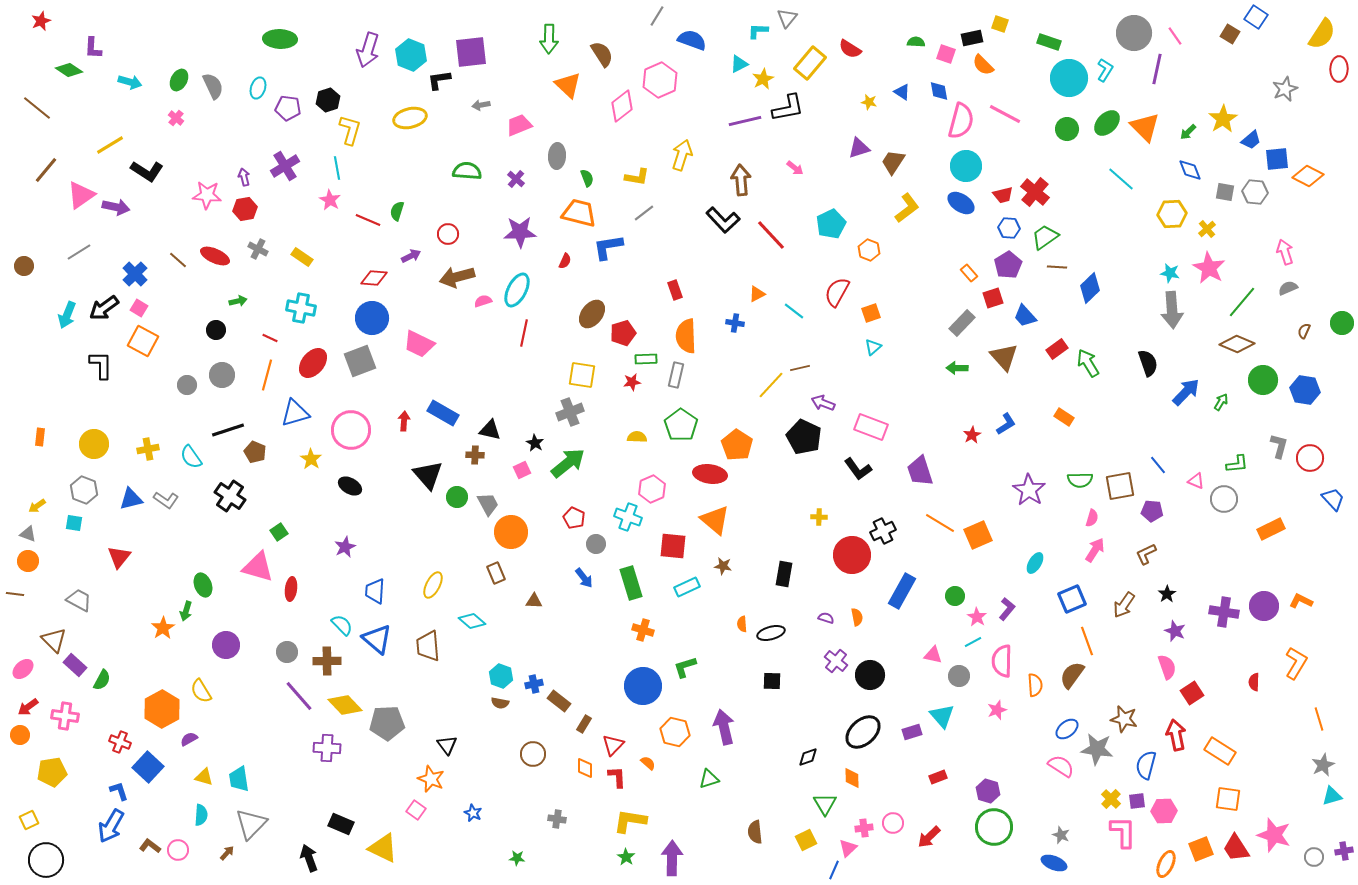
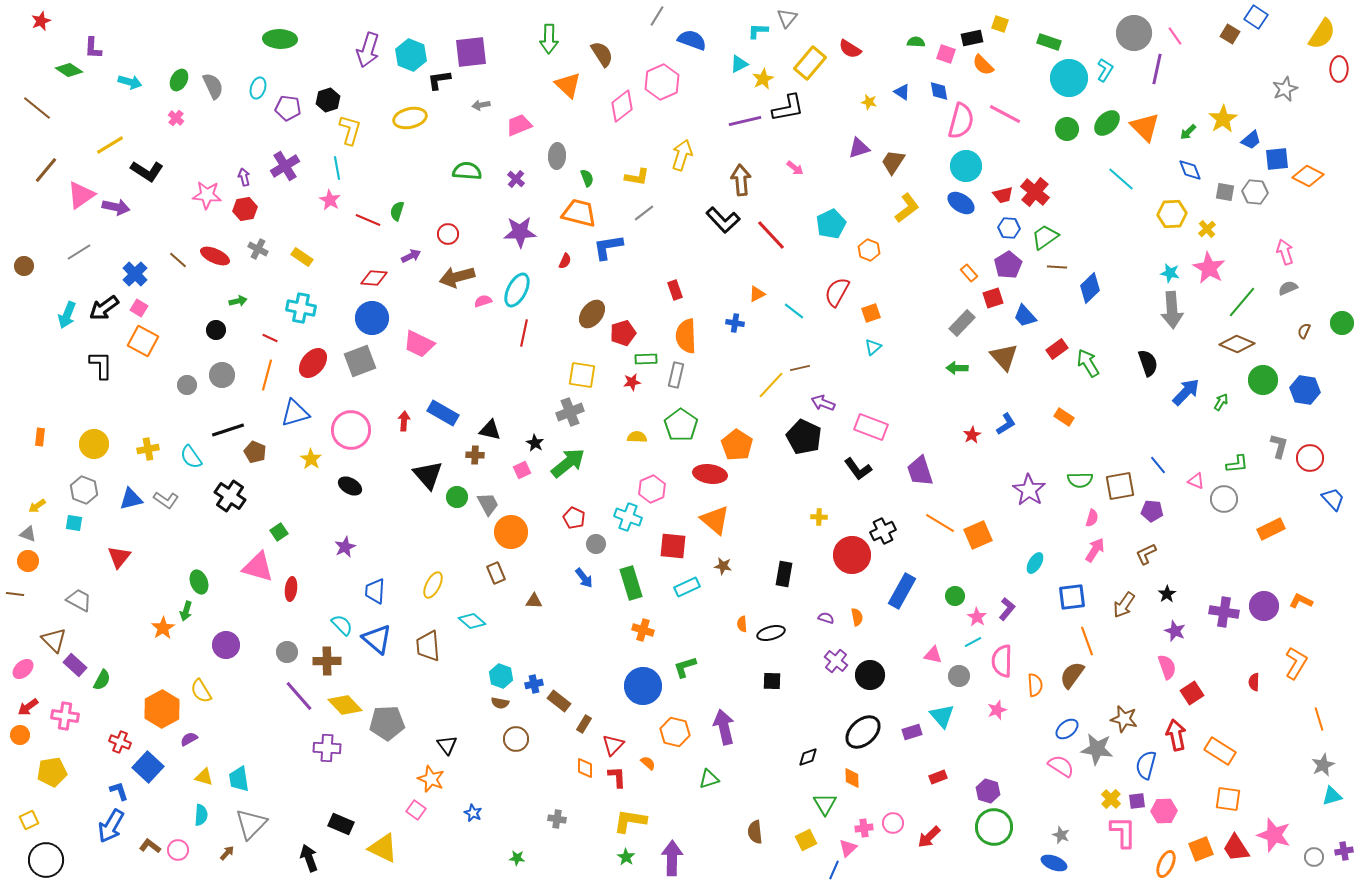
pink hexagon at (660, 80): moved 2 px right, 2 px down
green ellipse at (203, 585): moved 4 px left, 3 px up
blue square at (1072, 599): moved 2 px up; rotated 16 degrees clockwise
brown circle at (533, 754): moved 17 px left, 15 px up
